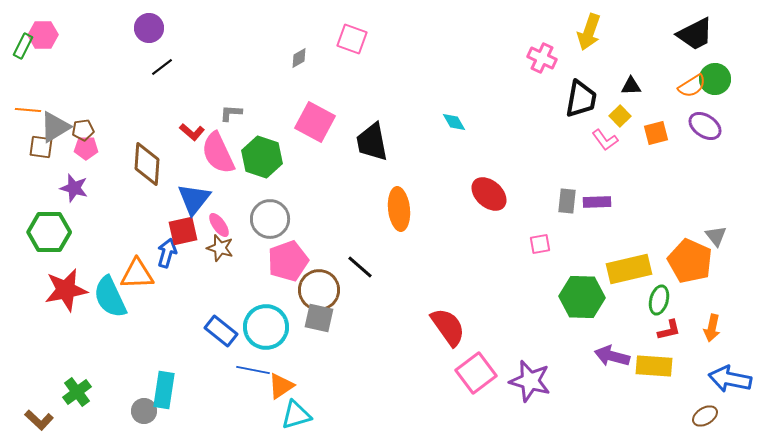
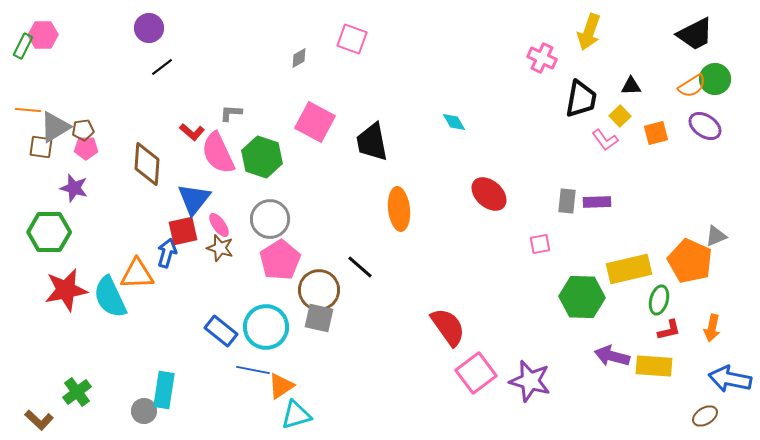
gray triangle at (716, 236): rotated 45 degrees clockwise
pink pentagon at (288, 261): moved 8 px left, 1 px up; rotated 12 degrees counterclockwise
